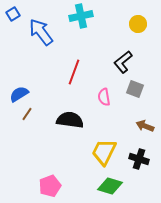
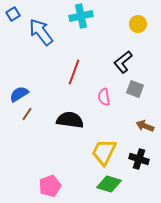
green diamond: moved 1 px left, 2 px up
